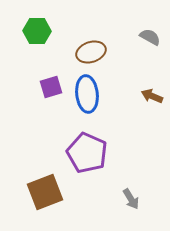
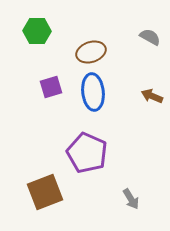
blue ellipse: moved 6 px right, 2 px up
